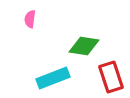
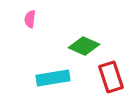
green diamond: rotated 16 degrees clockwise
cyan rectangle: rotated 12 degrees clockwise
